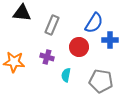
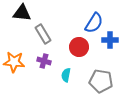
gray rectangle: moved 9 px left, 9 px down; rotated 54 degrees counterclockwise
purple cross: moved 3 px left, 4 px down
